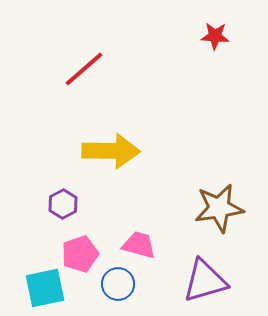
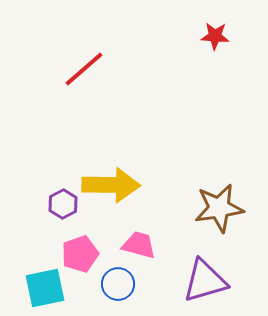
yellow arrow: moved 34 px down
